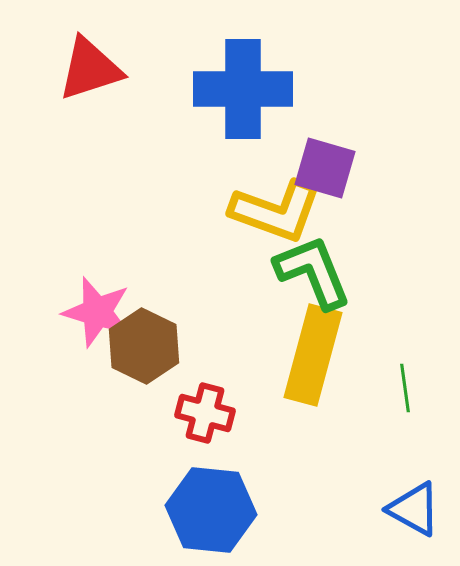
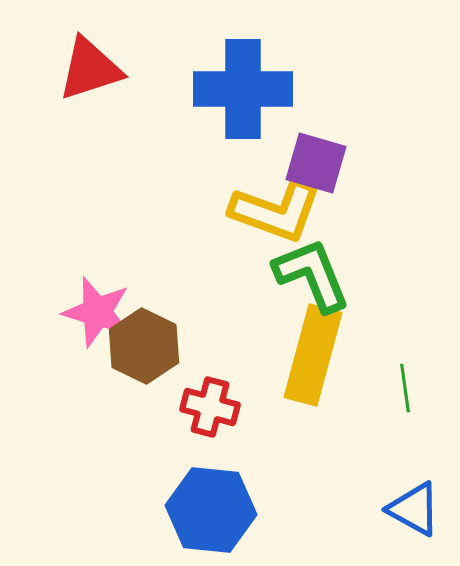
purple square: moved 9 px left, 5 px up
green L-shape: moved 1 px left, 3 px down
red cross: moved 5 px right, 6 px up
